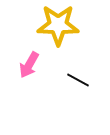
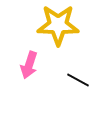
pink arrow: rotated 12 degrees counterclockwise
